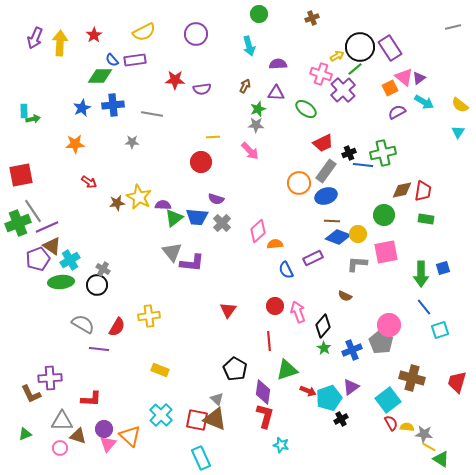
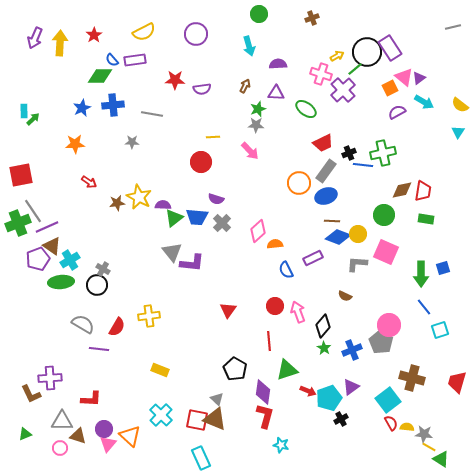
black circle at (360, 47): moved 7 px right, 5 px down
green arrow at (33, 119): rotated 32 degrees counterclockwise
pink square at (386, 252): rotated 35 degrees clockwise
